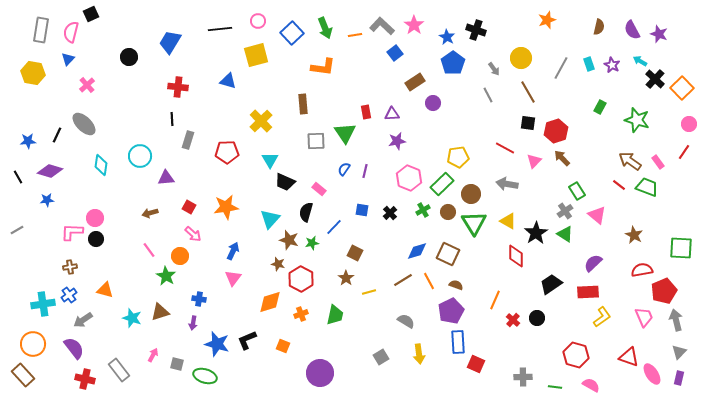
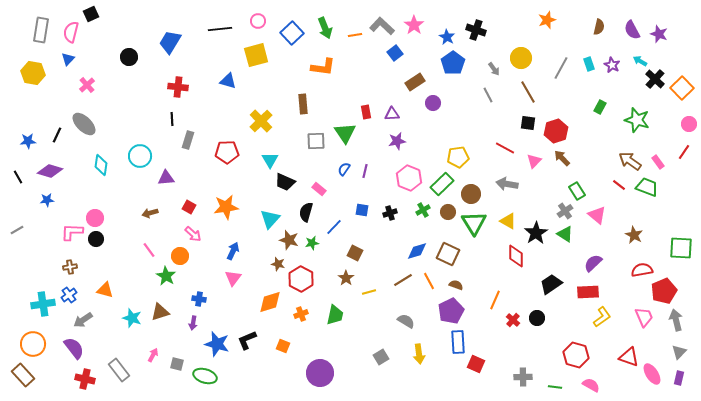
black cross at (390, 213): rotated 24 degrees clockwise
